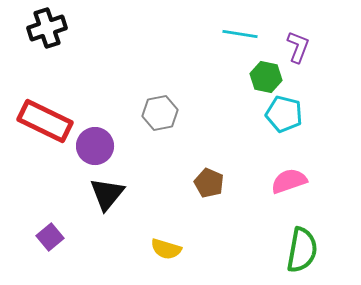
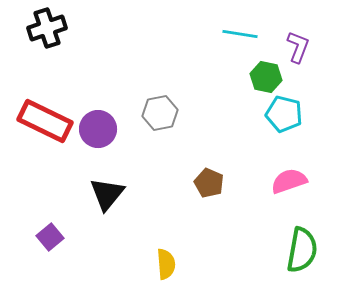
purple circle: moved 3 px right, 17 px up
yellow semicircle: moved 15 px down; rotated 112 degrees counterclockwise
